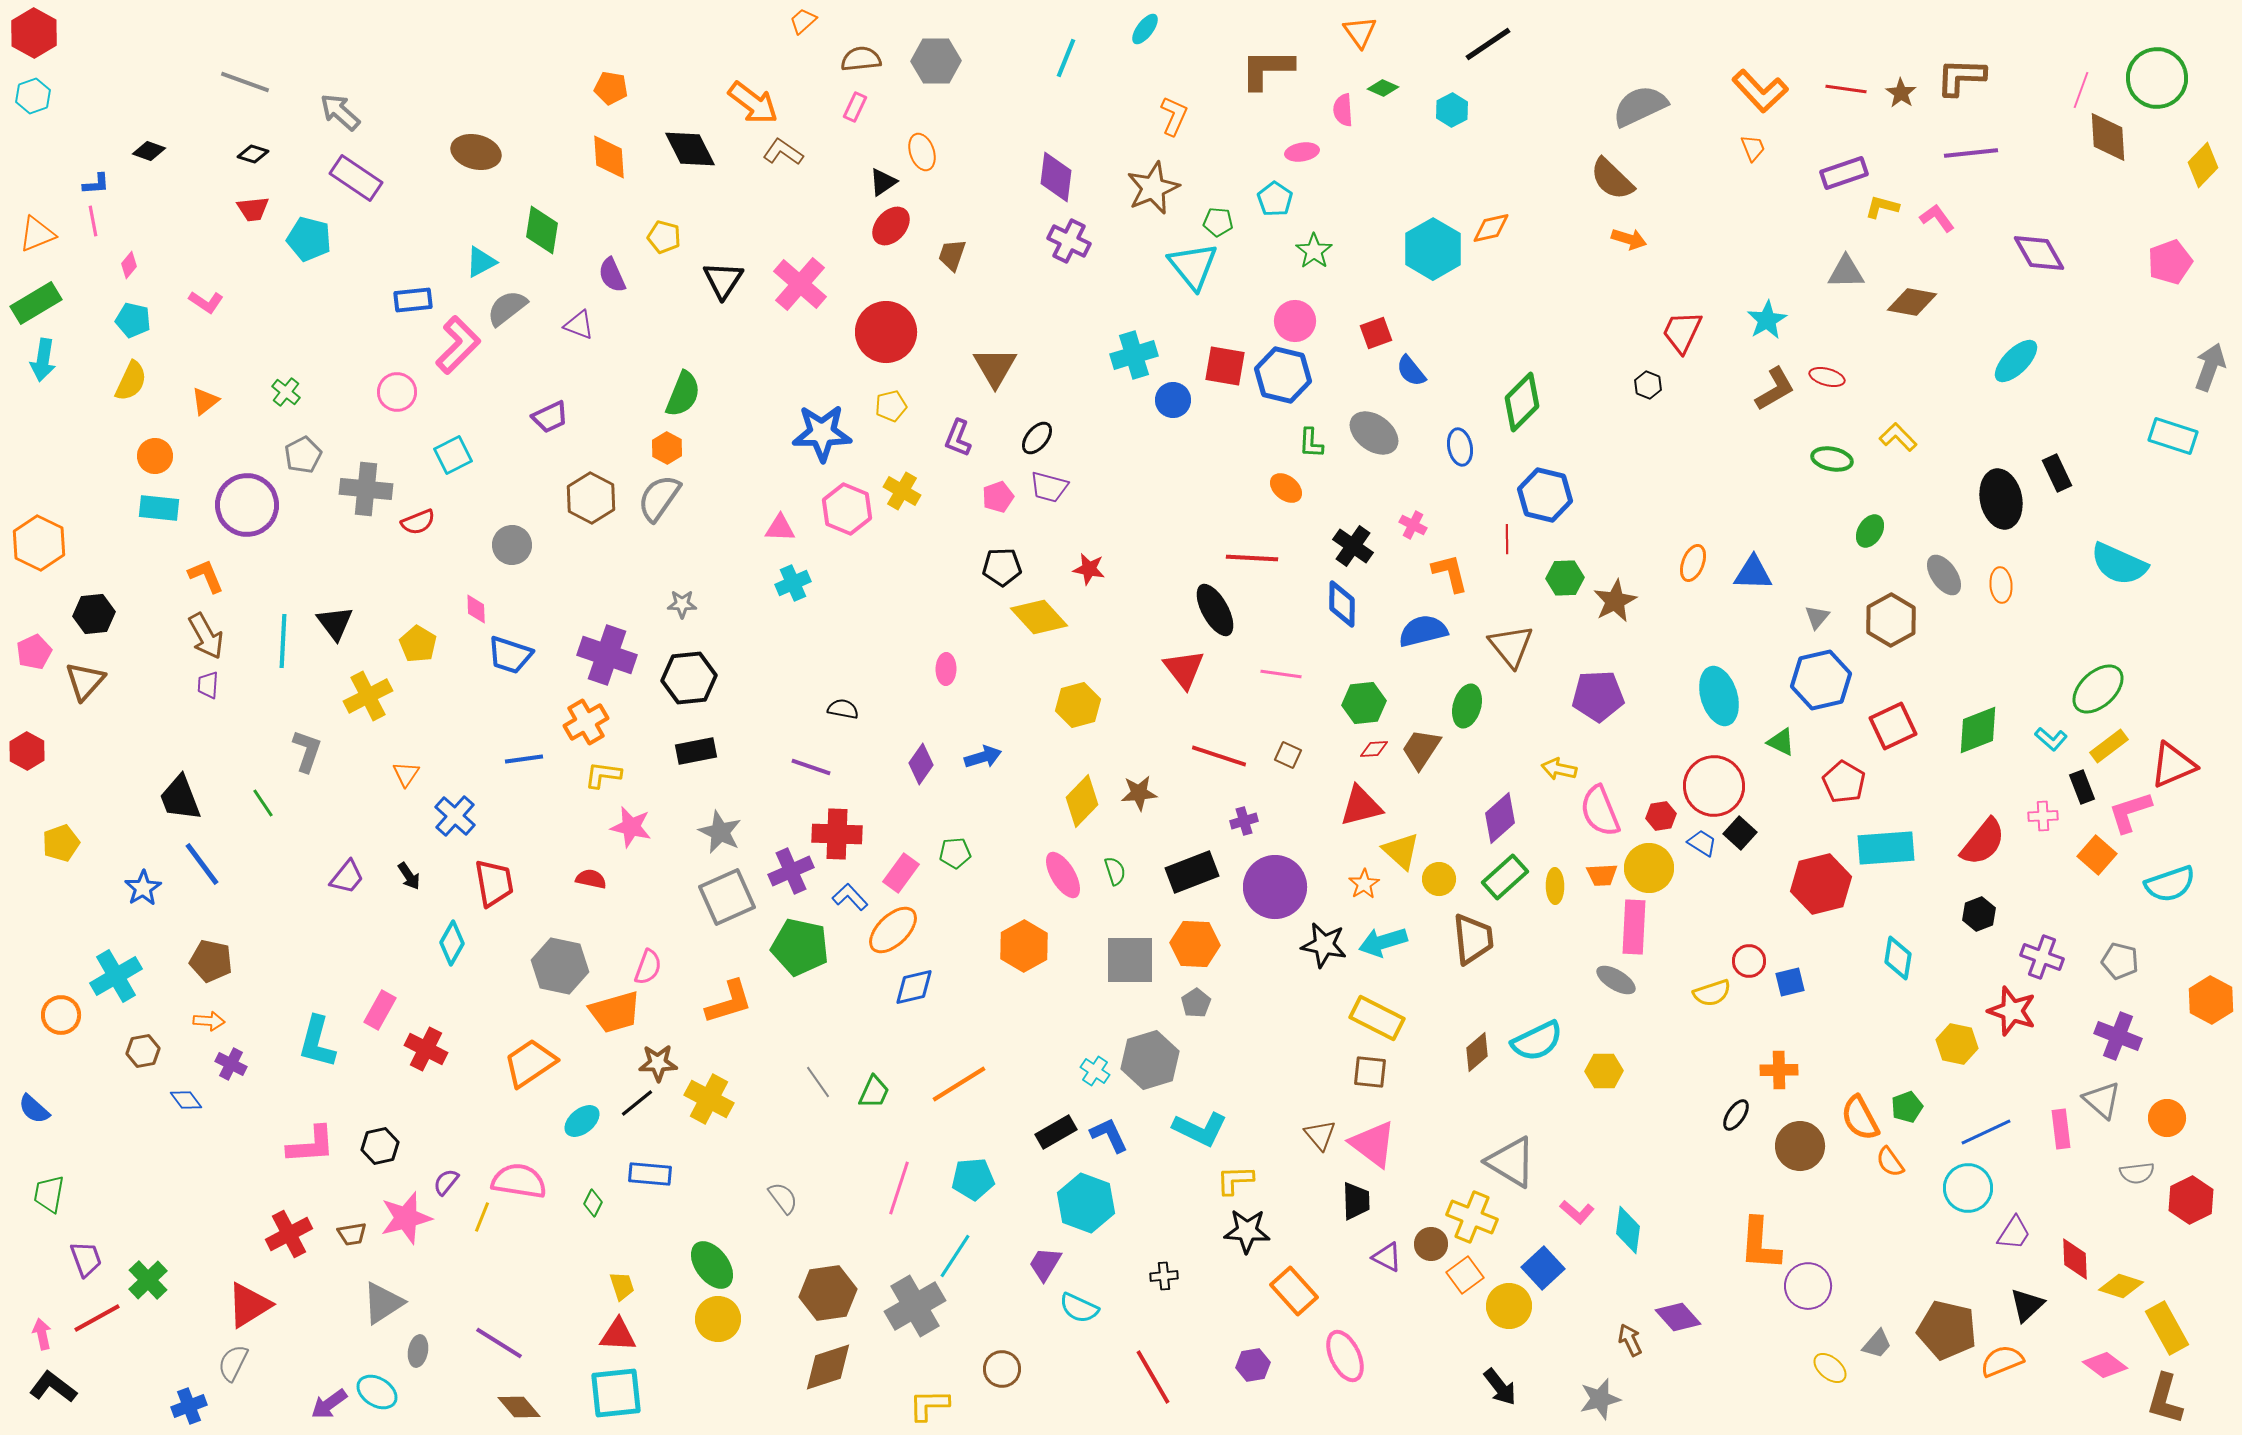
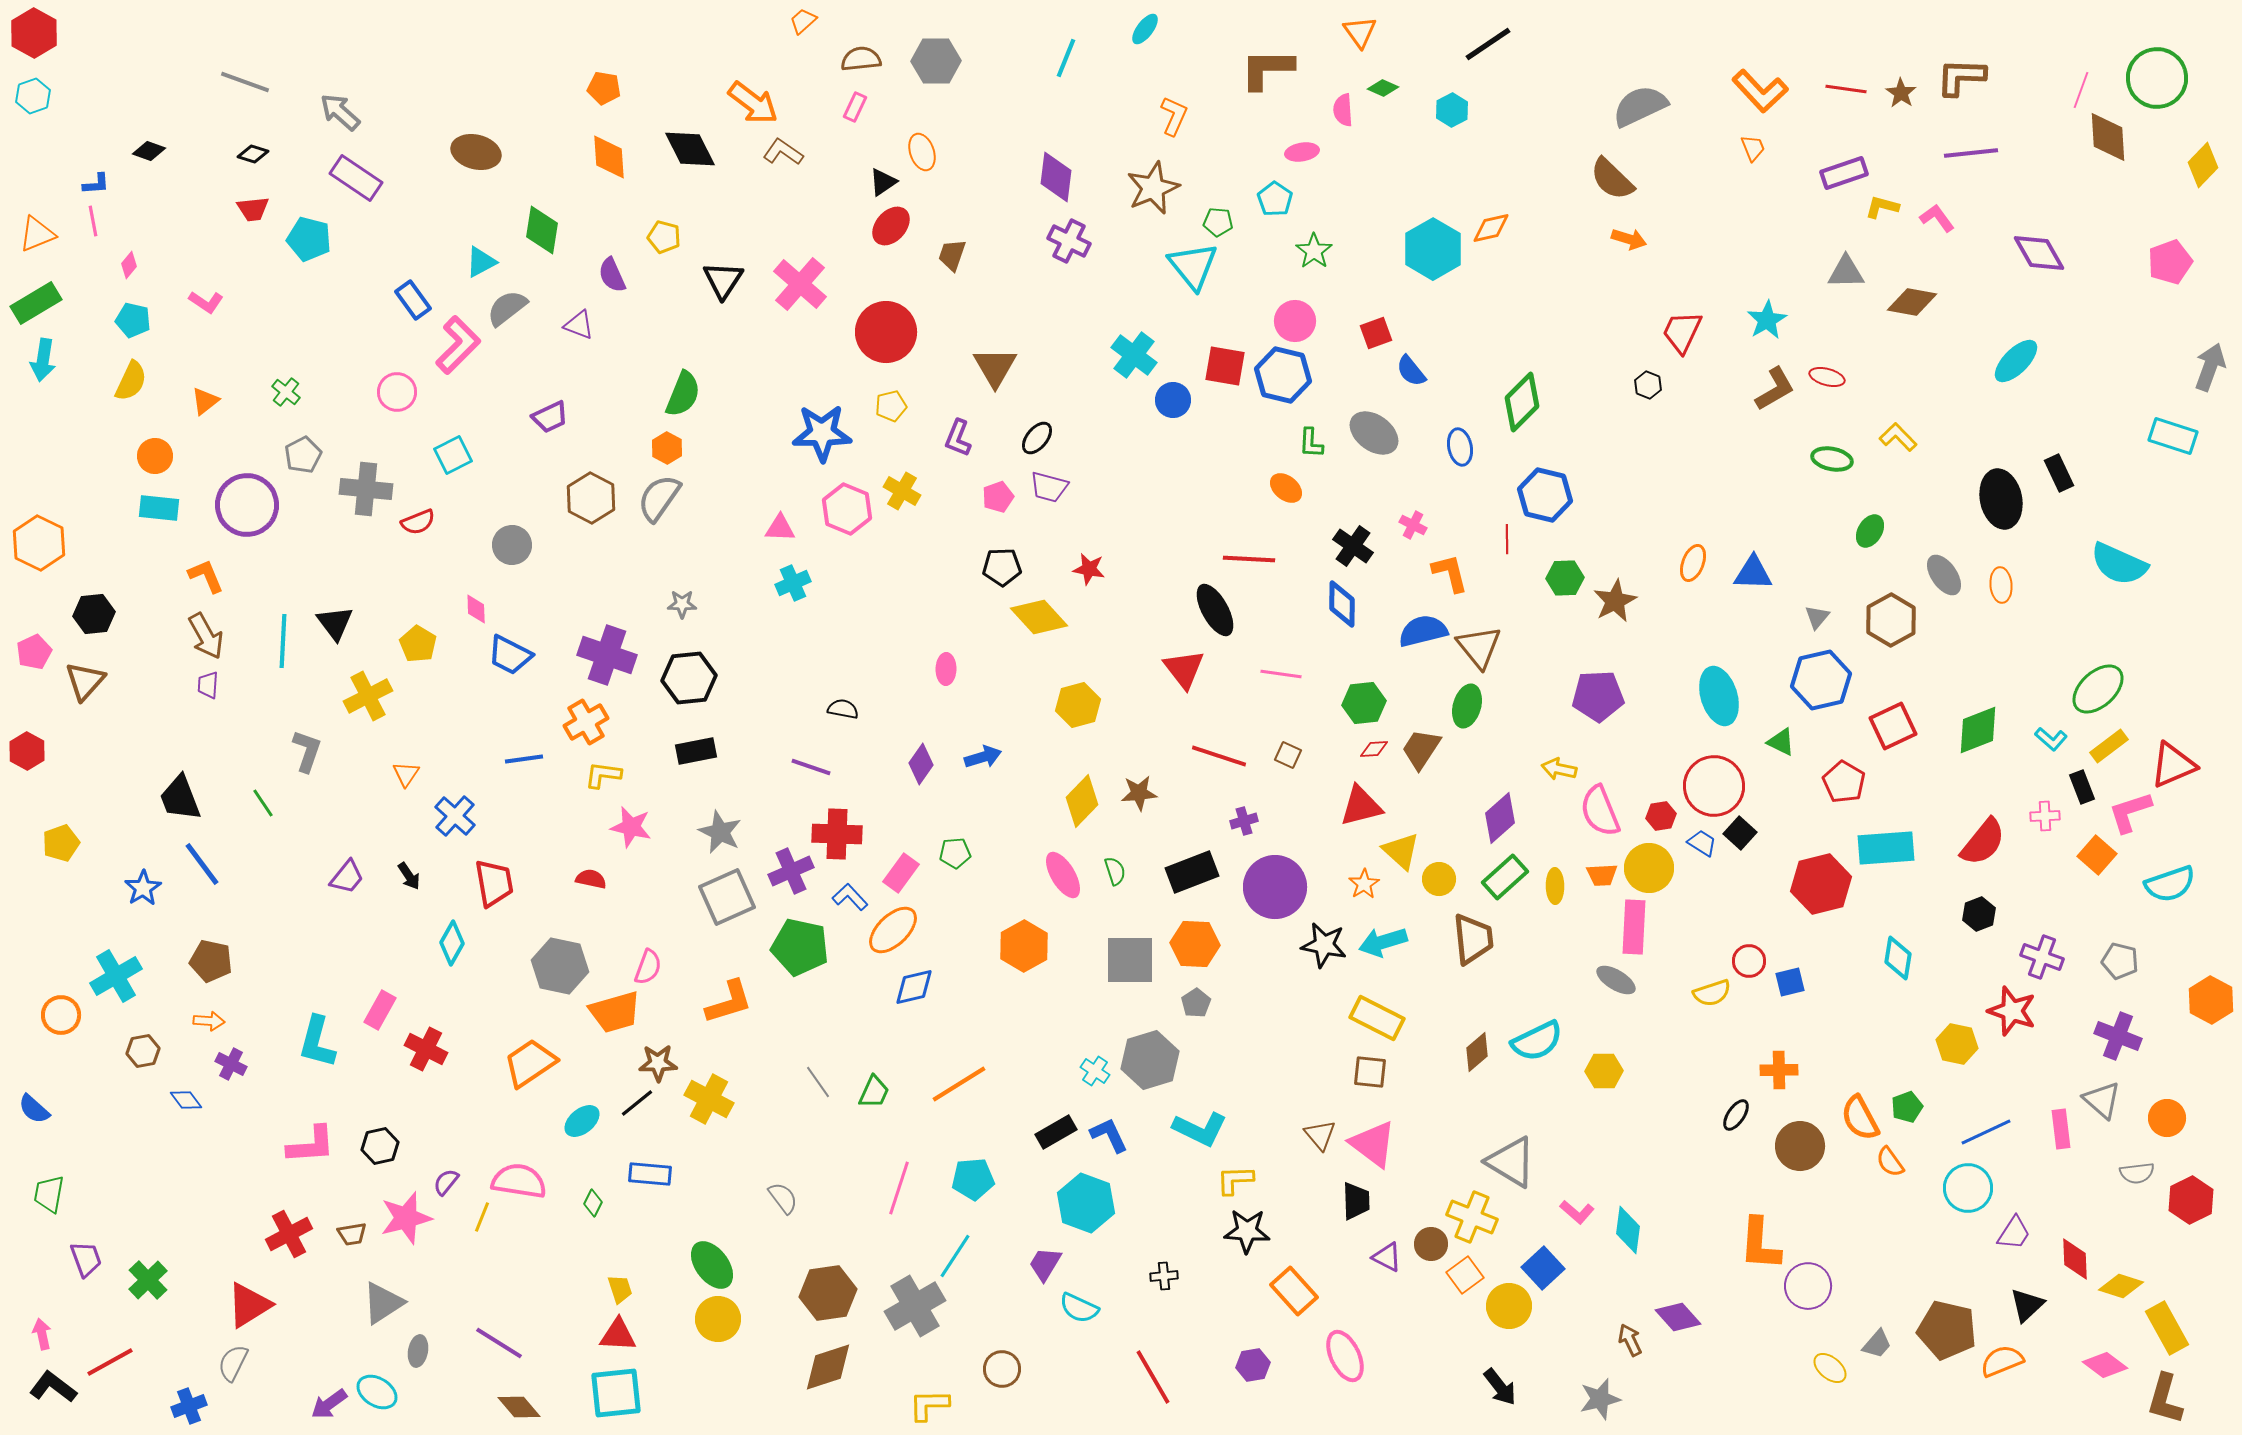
orange pentagon at (611, 88): moved 7 px left
blue rectangle at (413, 300): rotated 60 degrees clockwise
cyan cross at (1134, 355): rotated 36 degrees counterclockwise
black rectangle at (2057, 473): moved 2 px right
red line at (1252, 558): moved 3 px left, 1 px down
brown triangle at (1511, 646): moved 32 px left, 1 px down
blue trapezoid at (510, 655): rotated 9 degrees clockwise
pink cross at (2043, 816): moved 2 px right
yellow trapezoid at (622, 1286): moved 2 px left, 3 px down
red line at (97, 1318): moved 13 px right, 44 px down
